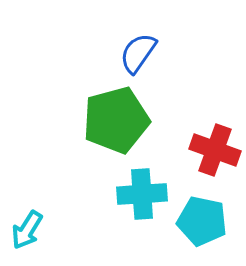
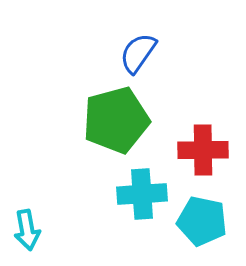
red cross: moved 12 px left; rotated 21 degrees counterclockwise
cyan arrow: rotated 42 degrees counterclockwise
